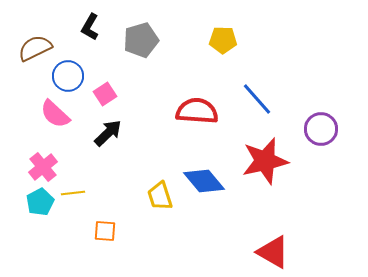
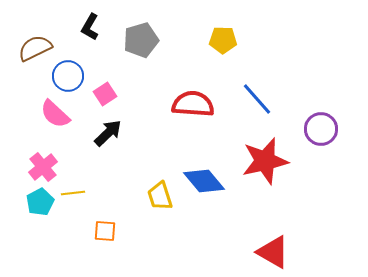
red semicircle: moved 4 px left, 7 px up
